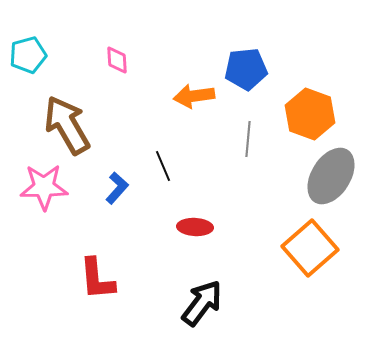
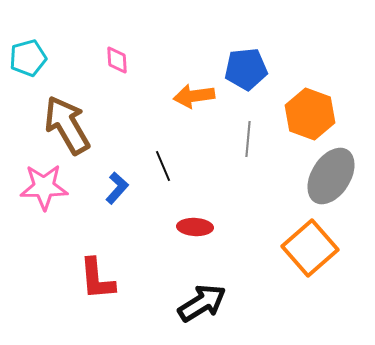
cyan pentagon: moved 3 px down
black arrow: rotated 21 degrees clockwise
